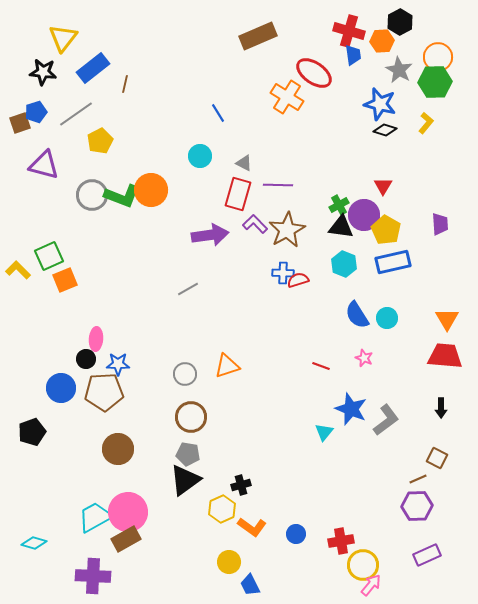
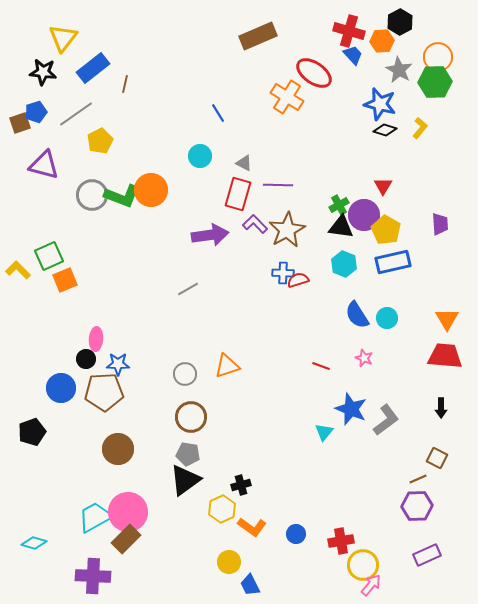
blue trapezoid at (353, 55): rotated 35 degrees counterclockwise
yellow L-shape at (426, 123): moved 6 px left, 5 px down
brown rectangle at (126, 539): rotated 16 degrees counterclockwise
